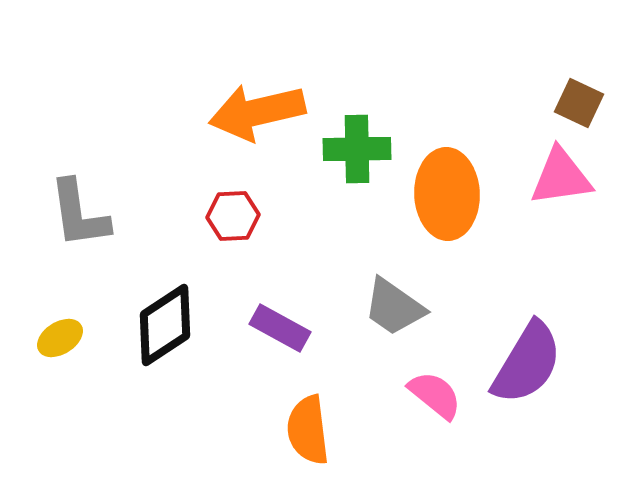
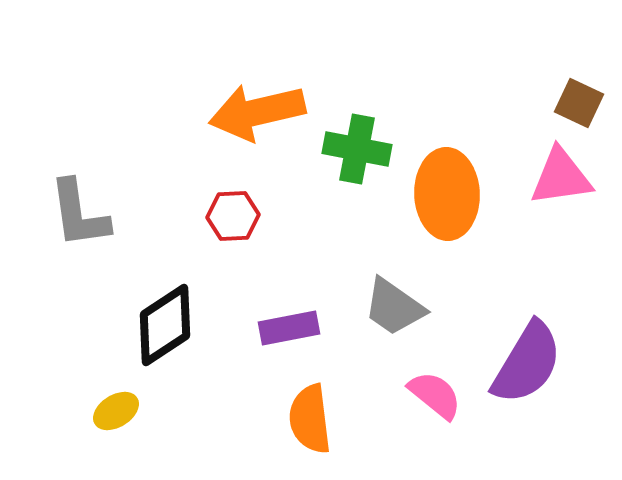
green cross: rotated 12 degrees clockwise
purple rectangle: moved 9 px right; rotated 40 degrees counterclockwise
yellow ellipse: moved 56 px right, 73 px down
orange semicircle: moved 2 px right, 11 px up
